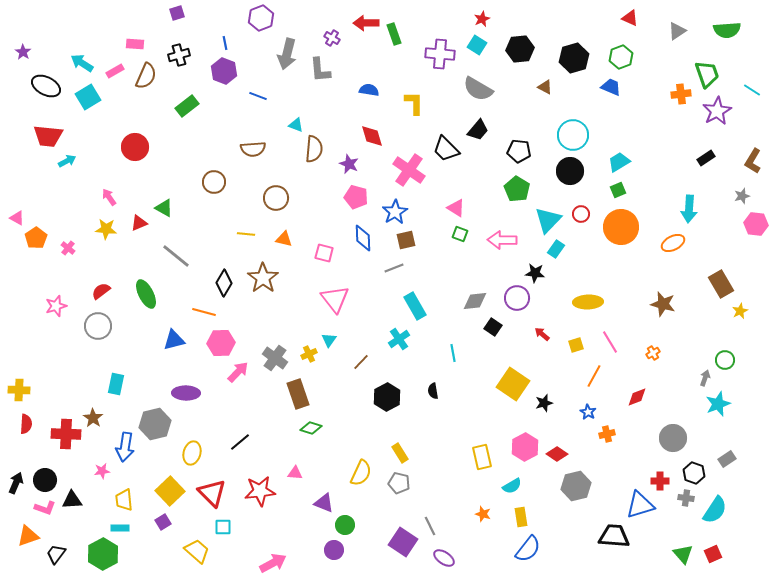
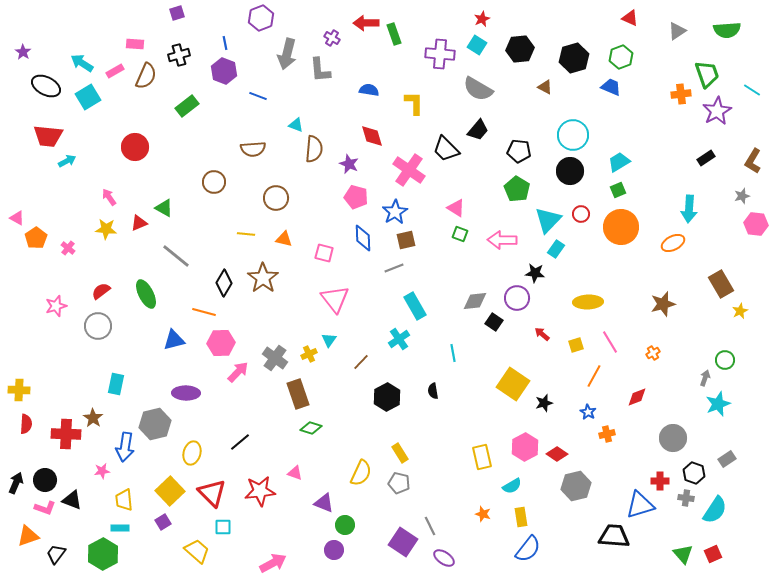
brown star at (663, 304): rotated 30 degrees counterclockwise
black square at (493, 327): moved 1 px right, 5 px up
pink triangle at (295, 473): rotated 14 degrees clockwise
black triangle at (72, 500): rotated 25 degrees clockwise
